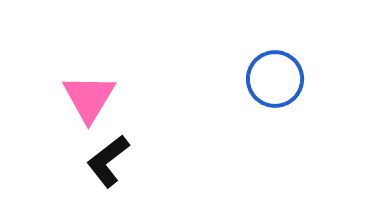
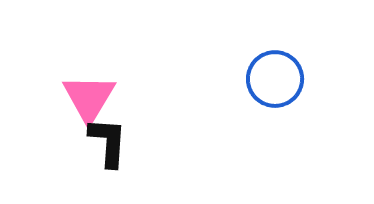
black L-shape: moved 19 px up; rotated 132 degrees clockwise
